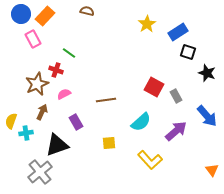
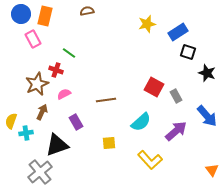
brown semicircle: rotated 24 degrees counterclockwise
orange rectangle: rotated 30 degrees counterclockwise
yellow star: rotated 18 degrees clockwise
